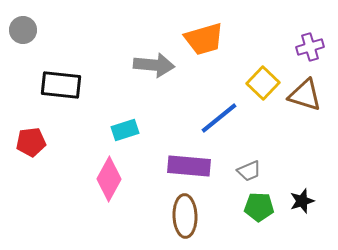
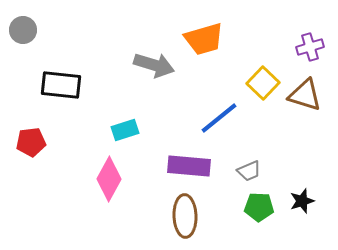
gray arrow: rotated 12 degrees clockwise
